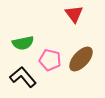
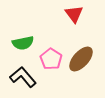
pink pentagon: moved 1 px right, 1 px up; rotated 20 degrees clockwise
